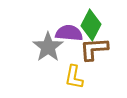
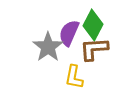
green diamond: moved 2 px right
purple semicircle: rotated 72 degrees counterclockwise
